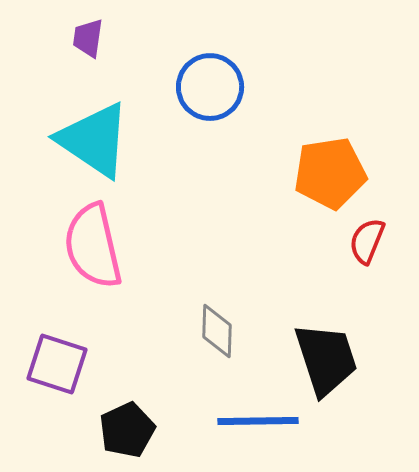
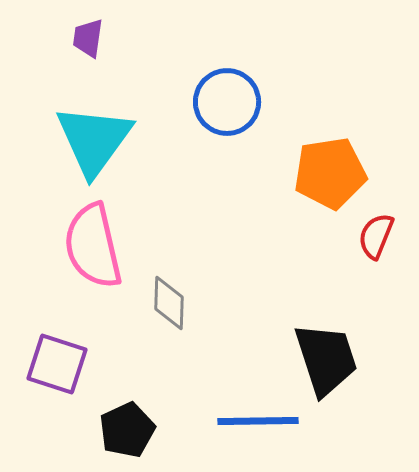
blue circle: moved 17 px right, 15 px down
cyan triangle: rotated 32 degrees clockwise
red semicircle: moved 9 px right, 5 px up
gray diamond: moved 48 px left, 28 px up
